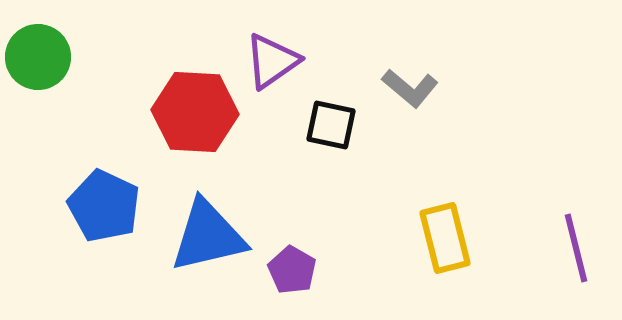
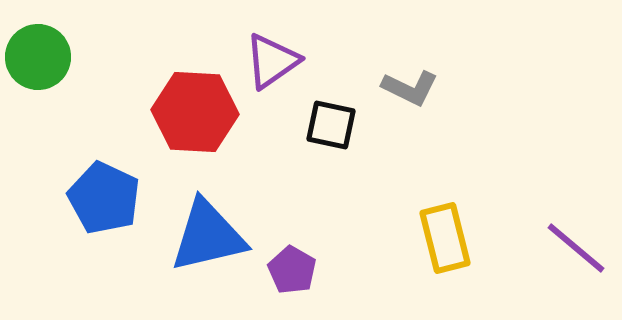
gray L-shape: rotated 14 degrees counterclockwise
blue pentagon: moved 8 px up
purple line: rotated 36 degrees counterclockwise
